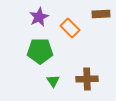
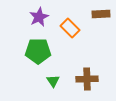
green pentagon: moved 2 px left
